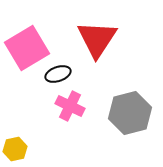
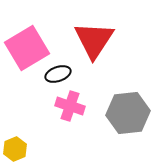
red triangle: moved 3 px left, 1 px down
pink cross: rotated 8 degrees counterclockwise
gray hexagon: moved 2 px left; rotated 9 degrees clockwise
yellow hexagon: rotated 10 degrees counterclockwise
